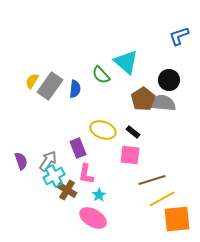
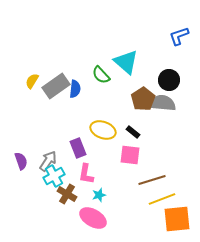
gray rectangle: moved 6 px right; rotated 20 degrees clockwise
brown cross: moved 4 px down
cyan star: rotated 16 degrees clockwise
yellow line: rotated 8 degrees clockwise
